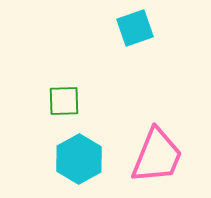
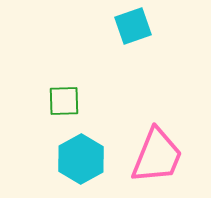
cyan square: moved 2 px left, 2 px up
cyan hexagon: moved 2 px right
